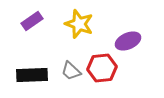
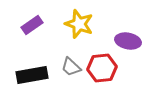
purple rectangle: moved 4 px down
purple ellipse: rotated 35 degrees clockwise
gray trapezoid: moved 4 px up
black rectangle: rotated 8 degrees counterclockwise
